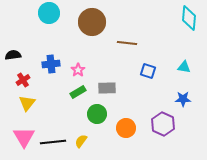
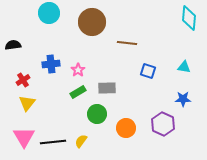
black semicircle: moved 10 px up
